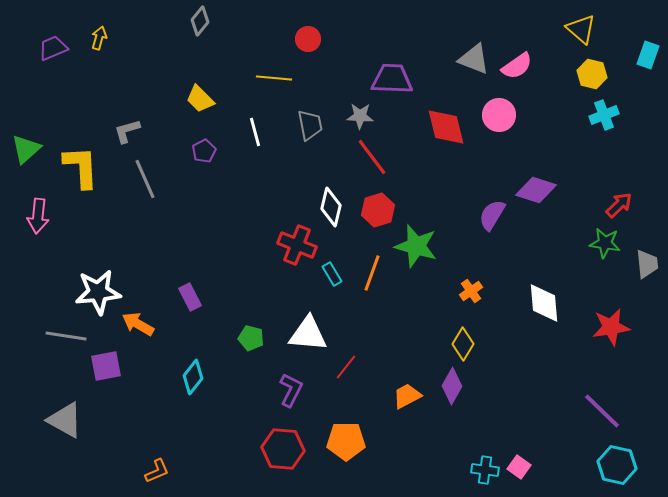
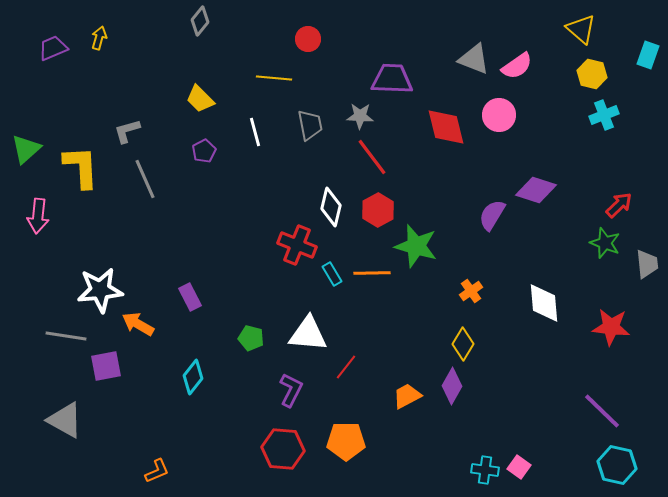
red hexagon at (378, 210): rotated 12 degrees counterclockwise
green star at (605, 243): rotated 12 degrees clockwise
orange line at (372, 273): rotated 69 degrees clockwise
white star at (98, 292): moved 2 px right, 2 px up
red star at (611, 327): rotated 15 degrees clockwise
